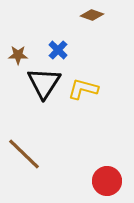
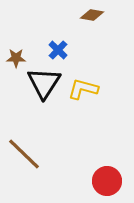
brown diamond: rotated 10 degrees counterclockwise
brown star: moved 2 px left, 3 px down
